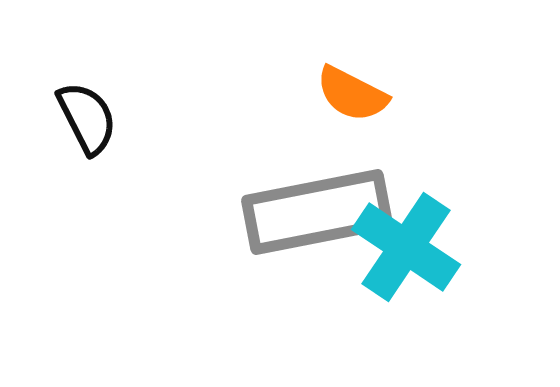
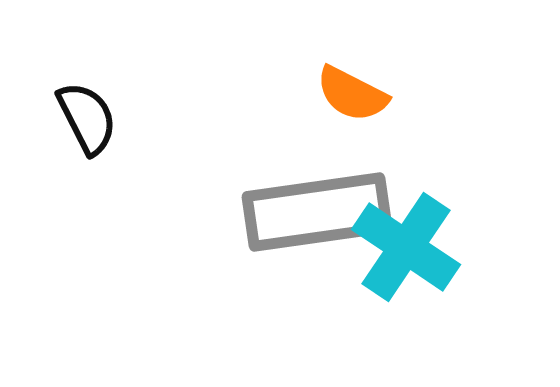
gray rectangle: rotated 3 degrees clockwise
